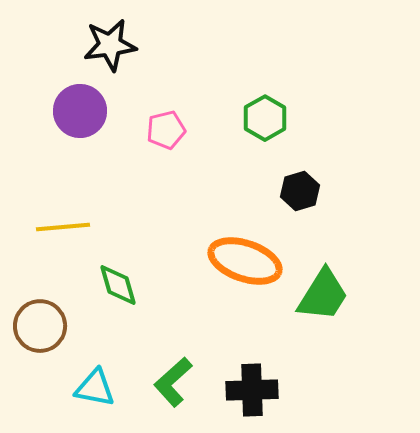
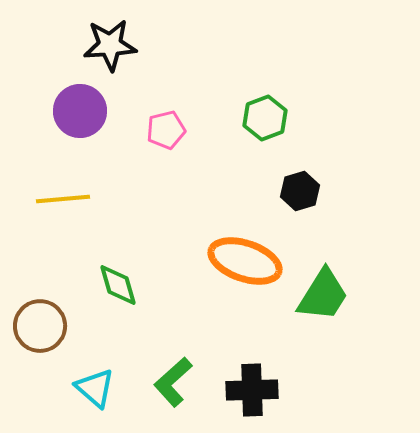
black star: rotated 4 degrees clockwise
green hexagon: rotated 9 degrees clockwise
yellow line: moved 28 px up
cyan triangle: rotated 30 degrees clockwise
